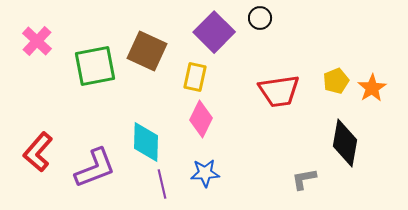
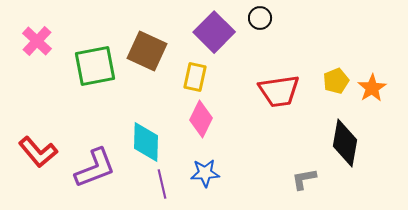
red L-shape: rotated 81 degrees counterclockwise
